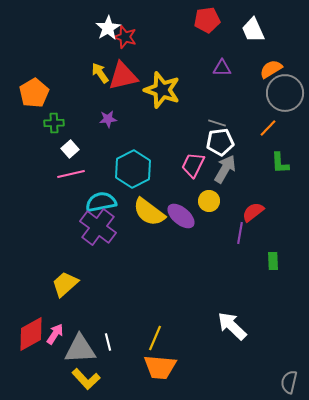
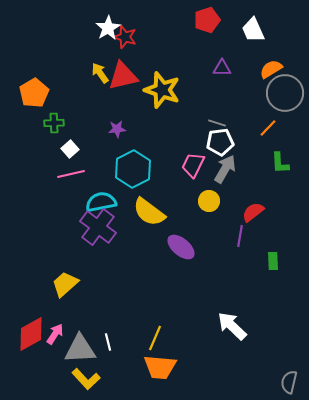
red pentagon: rotated 10 degrees counterclockwise
purple star: moved 9 px right, 10 px down
purple ellipse: moved 31 px down
purple line: moved 3 px down
